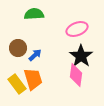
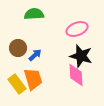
black star: rotated 20 degrees counterclockwise
pink diamond: rotated 10 degrees counterclockwise
